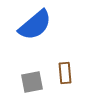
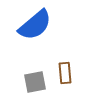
gray square: moved 3 px right
